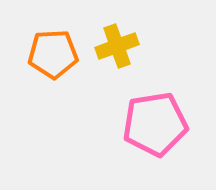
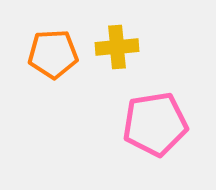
yellow cross: moved 1 px down; rotated 15 degrees clockwise
